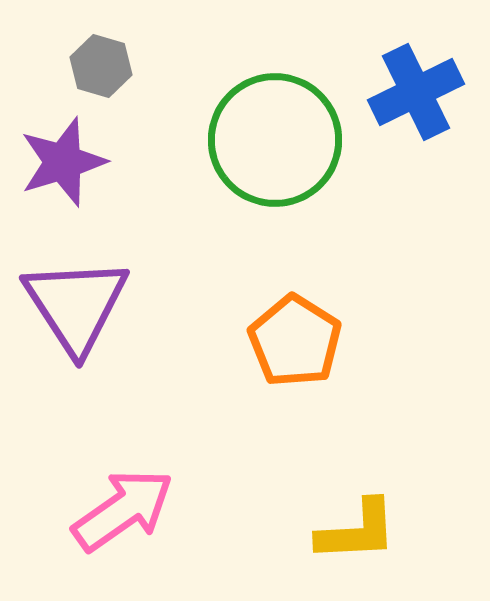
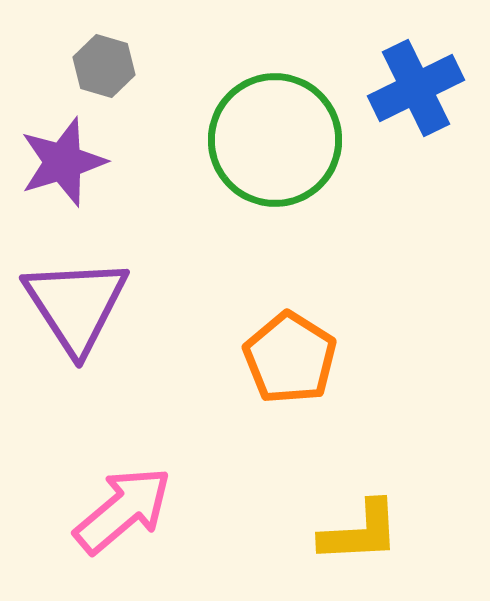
gray hexagon: moved 3 px right
blue cross: moved 4 px up
orange pentagon: moved 5 px left, 17 px down
pink arrow: rotated 5 degrees counterclockwise
yellow L-shape: moved 3 px right, 1 px down
